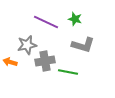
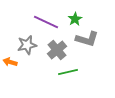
green star: rotated 24 degrees clockwise
gray L-shape: moved 4 px right, 6 px up
gray cross: moved 12 px right, 11 px up; rotated 30 degrees counterclockwise
green line: rotated 24 degrees counterclockwise
